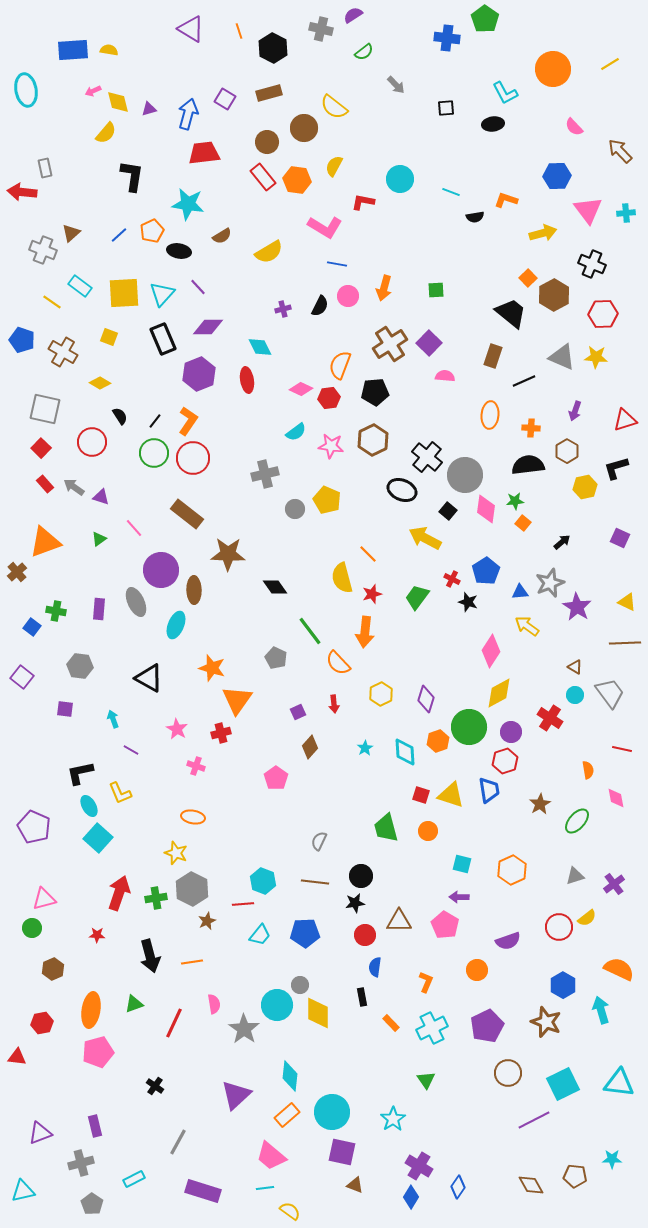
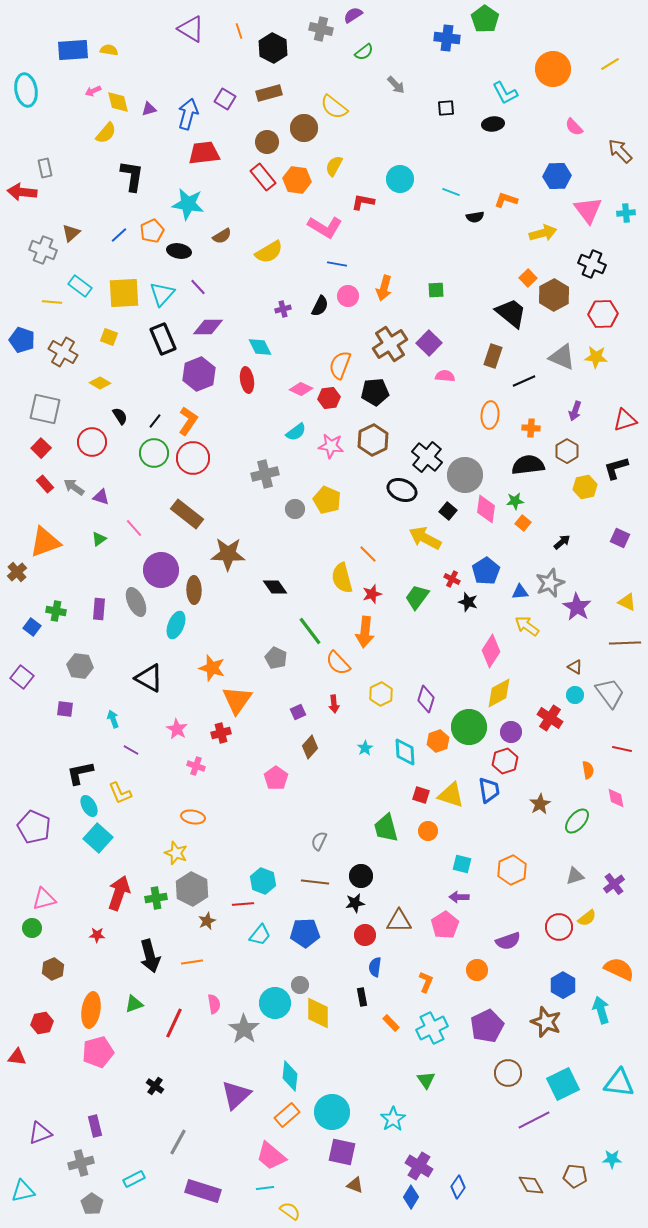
yellow line at (52, 302): rotated 30 degrees counterclockwise
pink pentagon at (445, 925): rotated 8 degrees clockwise
cyan circle at (277, 1005): moved 2 px left, 2 px up
